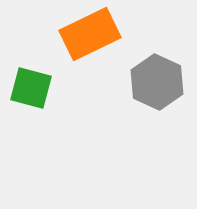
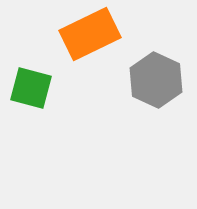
gray hexagon: moved 1 px left, 2 px up
